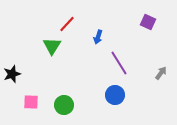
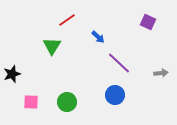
red line: moved 4 px up; rotated 12 degrees clockwise
blue arrow: rotated 64 degrees counterclockwise
purple line: rotated 15 degrees counterclockwise
gray arrow: rotated 48 degrees clockwise
green circle: moved 3 px right, 3 px up
